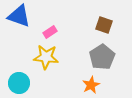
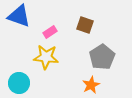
brown square: moved 19 px left
